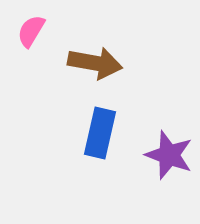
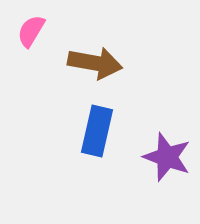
blue rectangle: moved 3 px left, 2 px up
purple star: moved 2 px left, 2 px down
